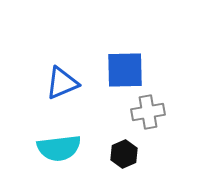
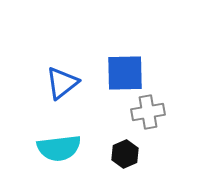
blue square: moved 3 px down
blue triangle: rotated 15 degrees counterclockwise
black hexagon: moved 1 px right
